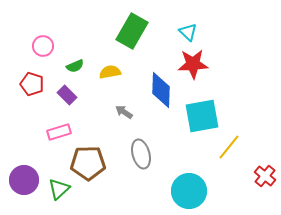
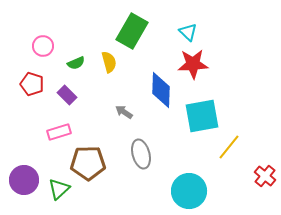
green semicircle: moved 1 px right, 3 px up
yellow semicircle: moved 1 px left, 10 px up; rotated 85 degrees clockwise
